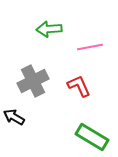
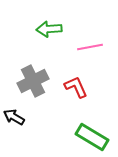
red L-shape: moved 3 px left, 1 px down
